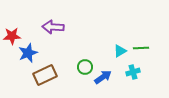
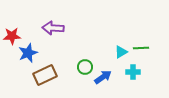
purple arrow: moved 1 px down
cyan triangle: moved 1 px right, 1 px down
cyan cross: rotated 16 degrees clockwise
